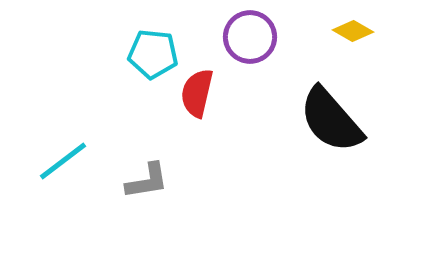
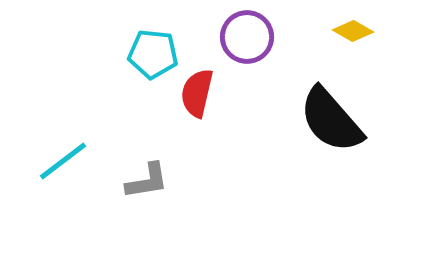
purple circle: moved 3 px left
